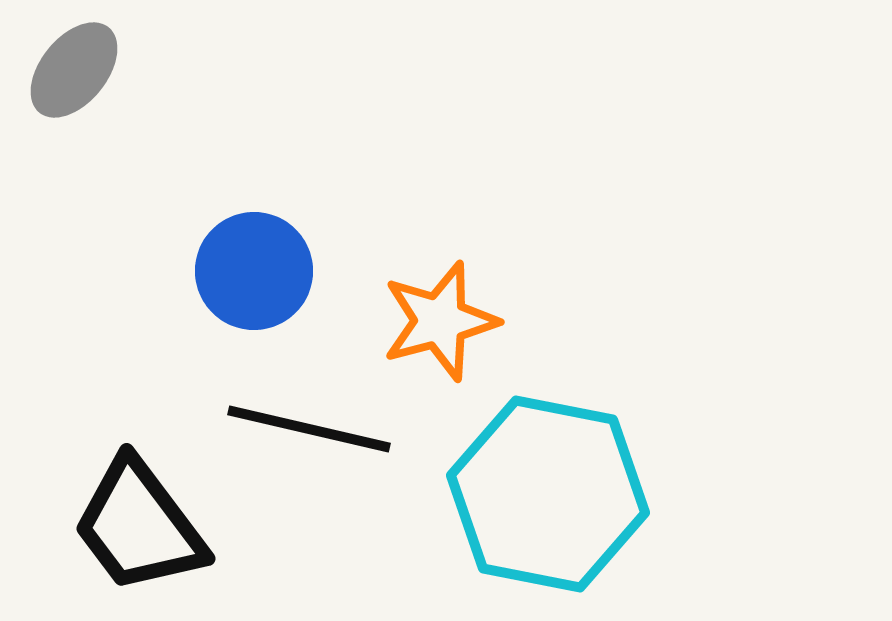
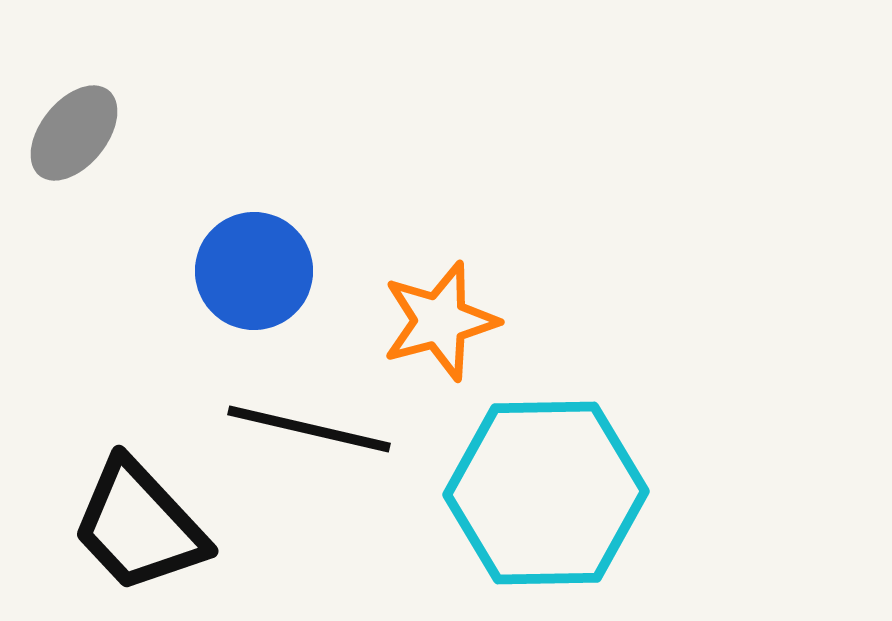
gray ellipse: moved 63 px down
cyan hexagon: moved 2 px left, 1 px up; rotated 12 degrees counterclockwise
black trapezoid: rotated 6 degrees counterclockwise
